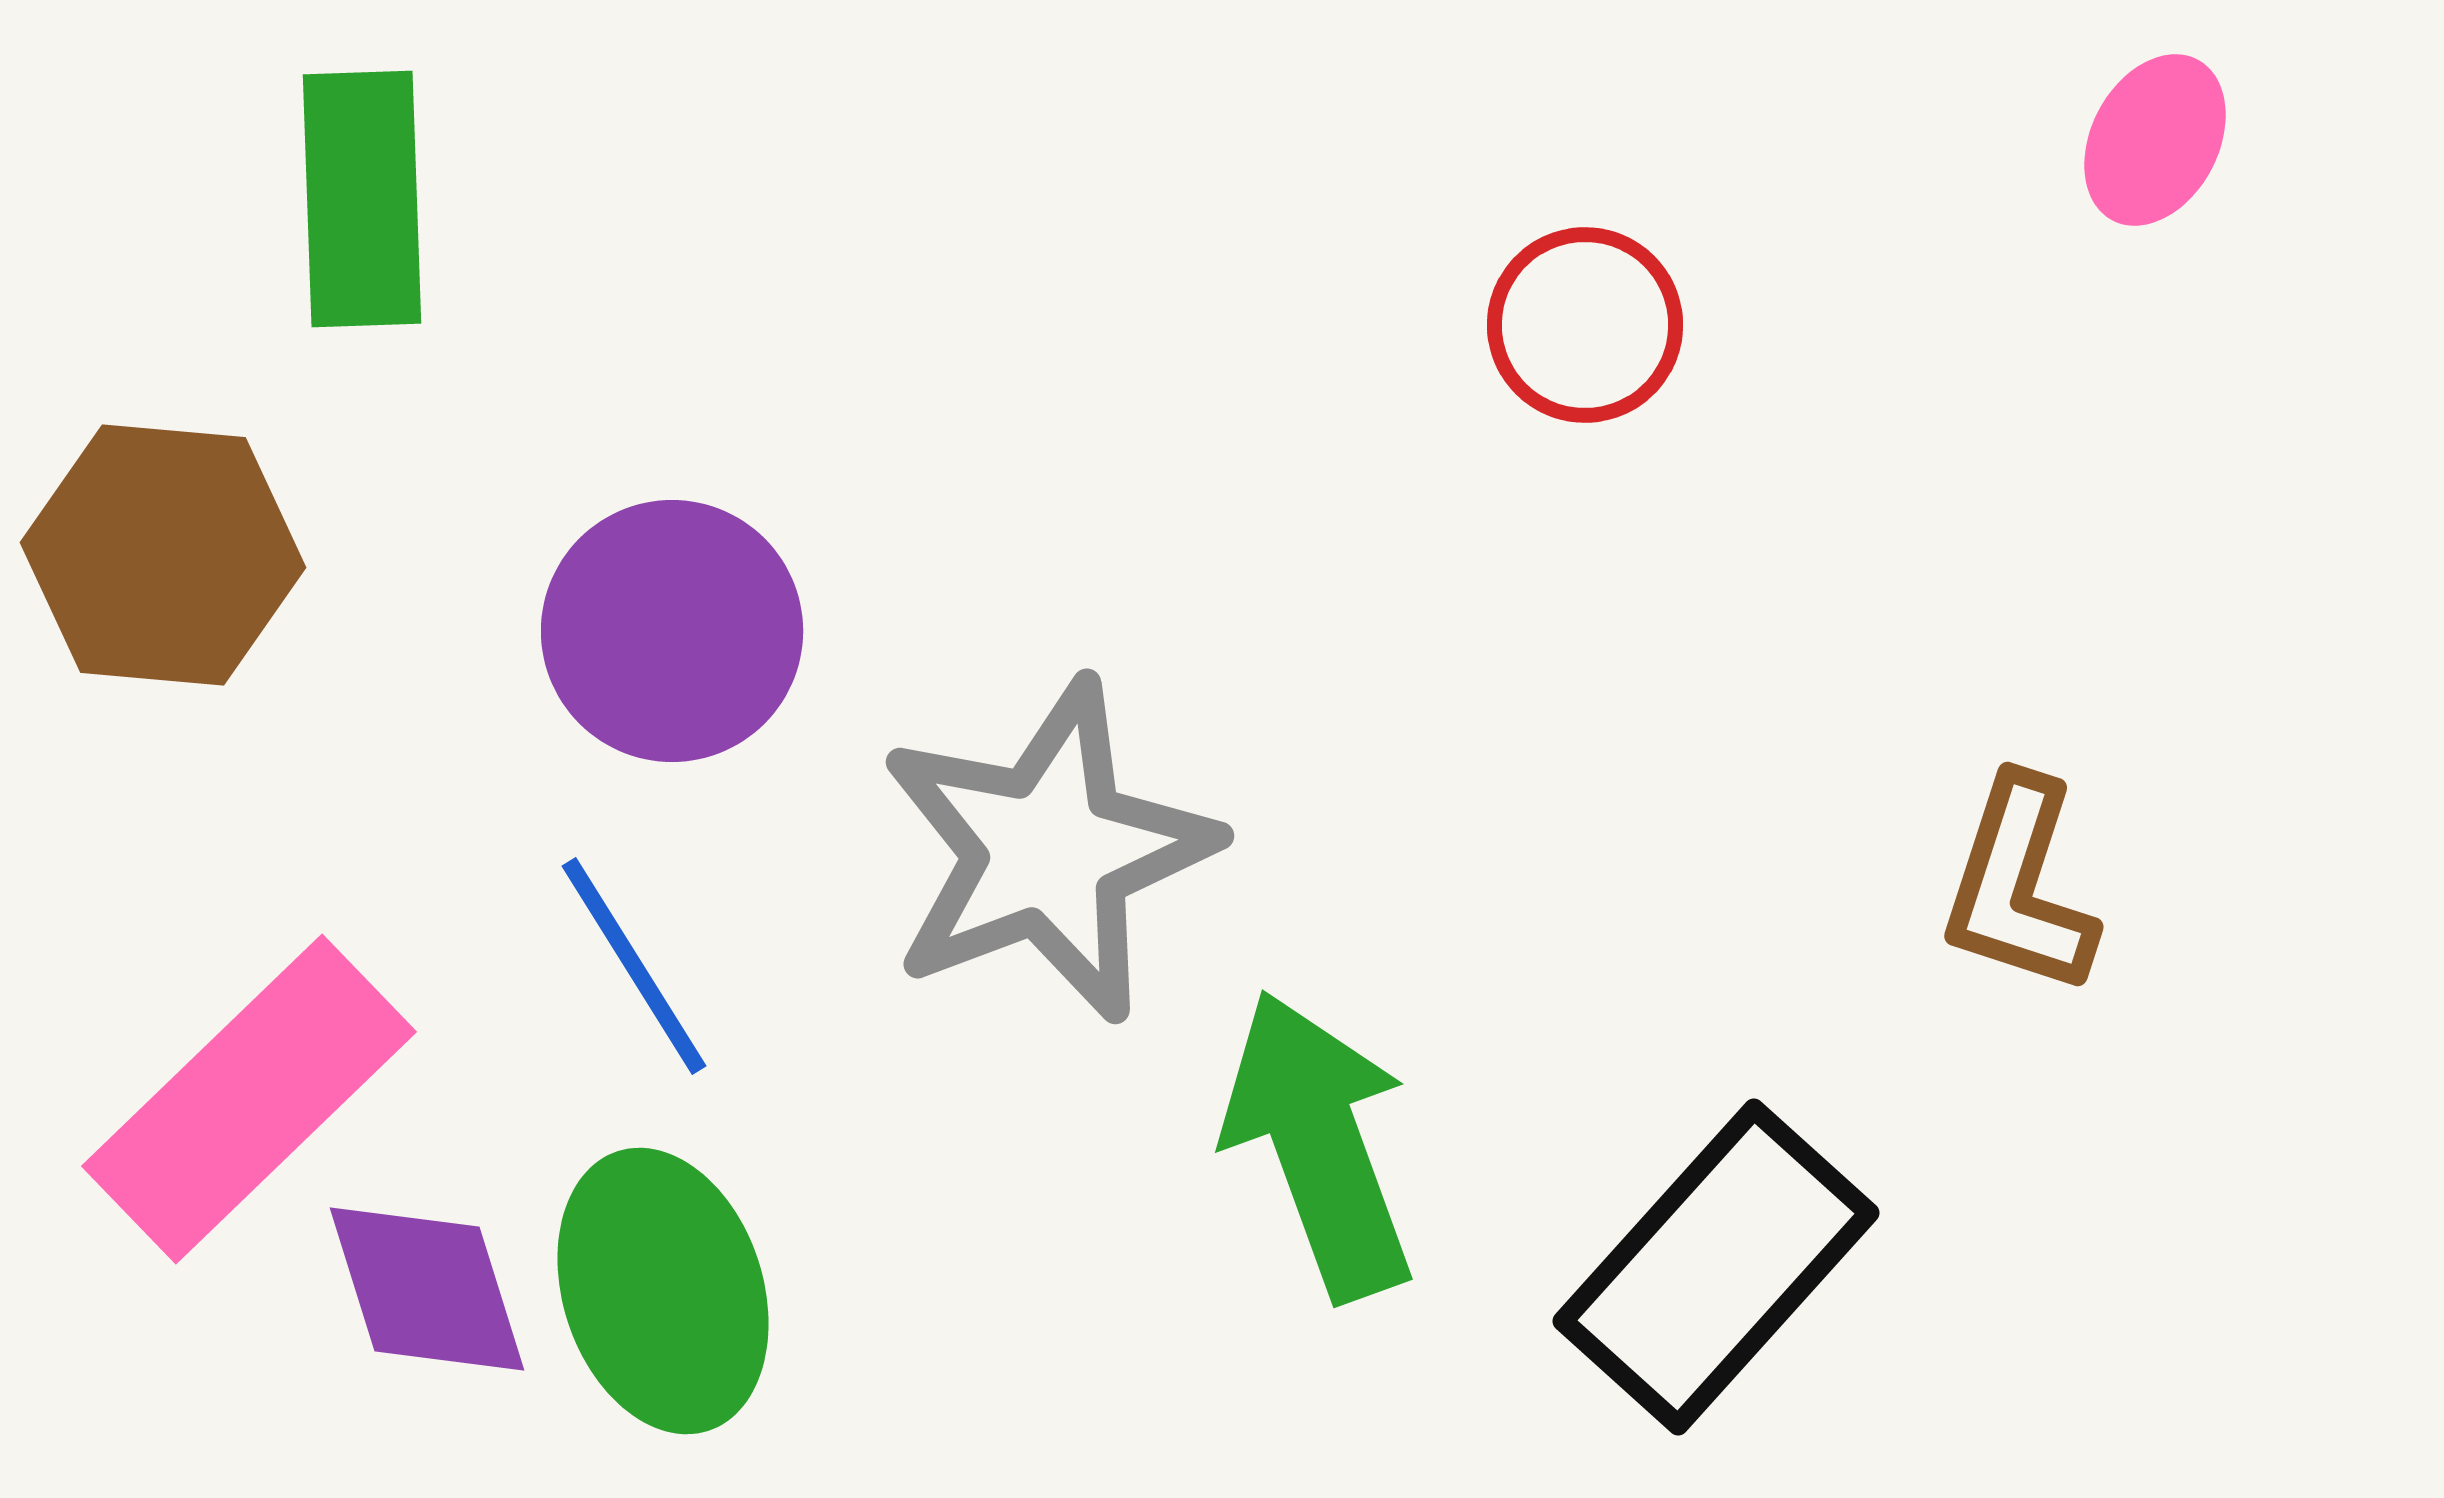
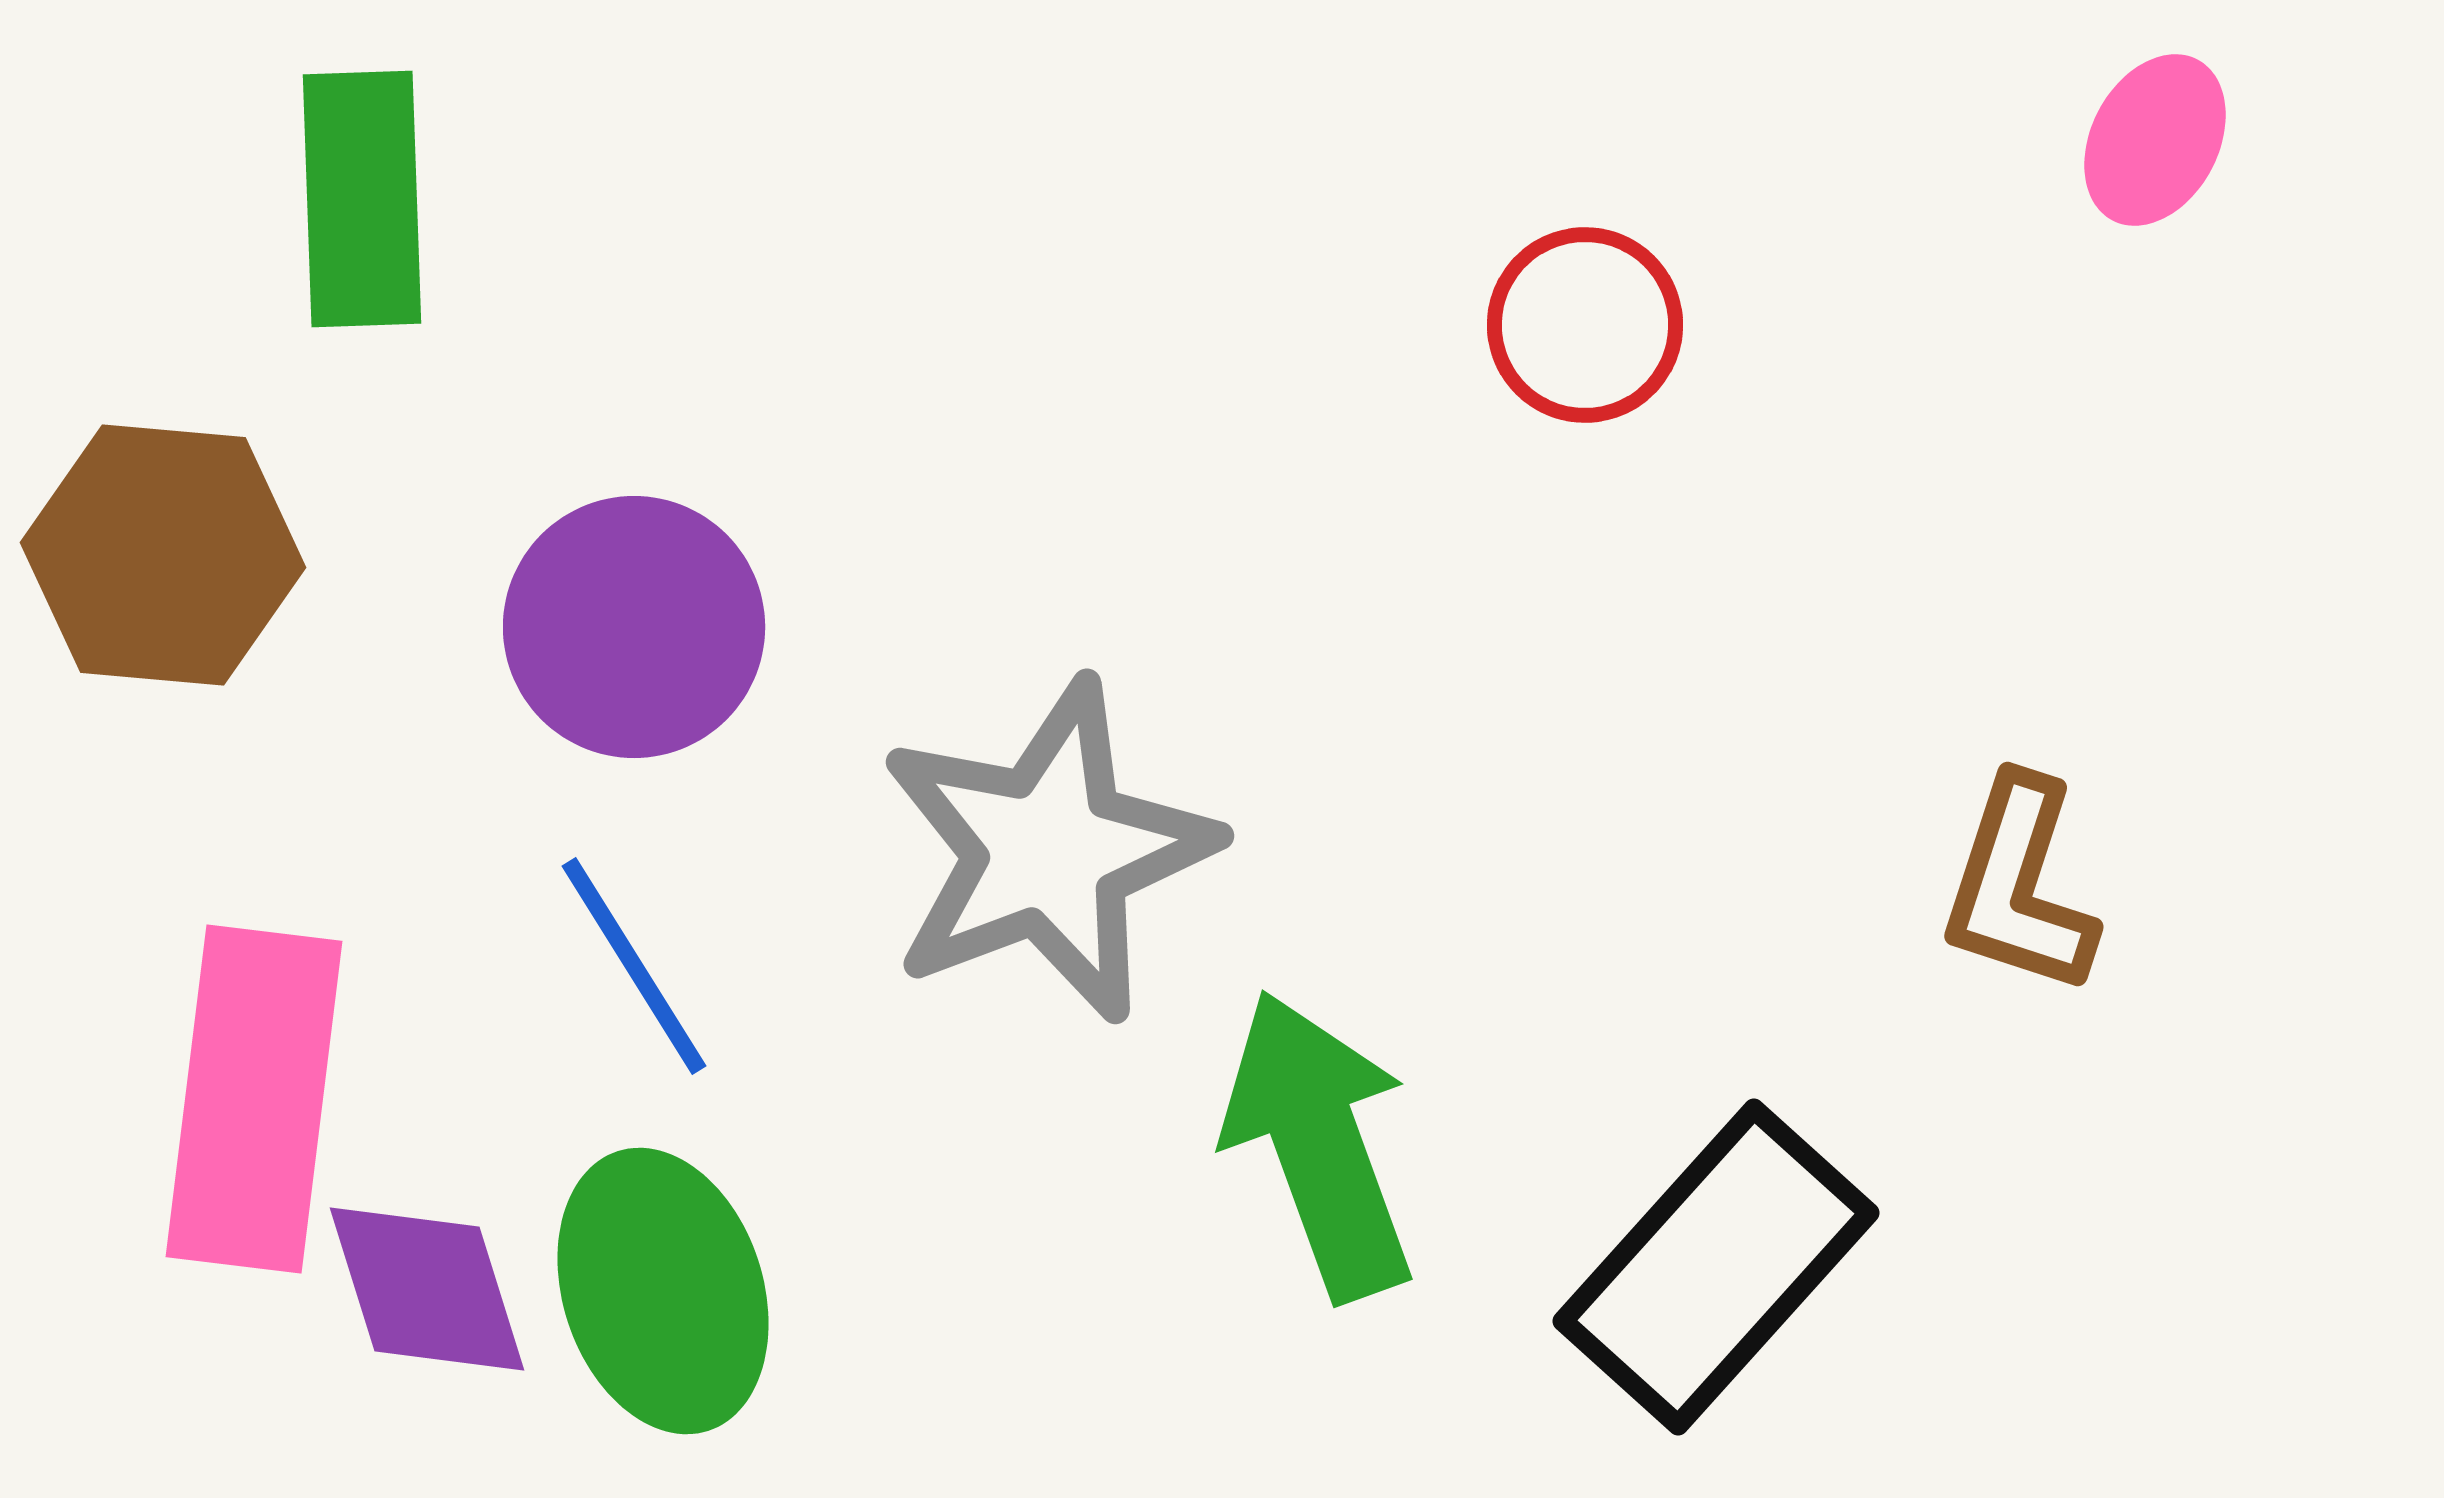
purple circle: moved 38 px left, 4 px up
pink rectangle: moved 5 px right; rotated 39 degrees counterclockwise
